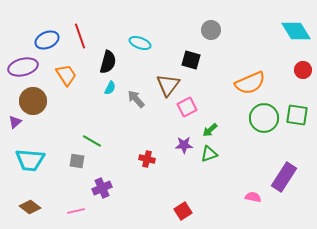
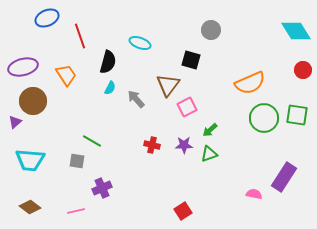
blue ellipse: moved 22 px up
red cross: moved 5 px right, 14 px up
pink semicircle: moved 1 px right, 3 px up
